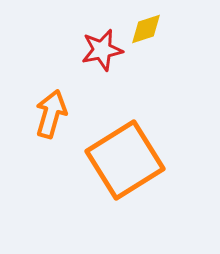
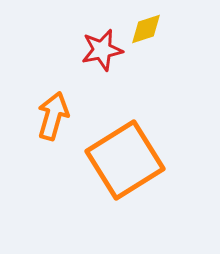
orange arrow: moved 2 px right, 2 px down
